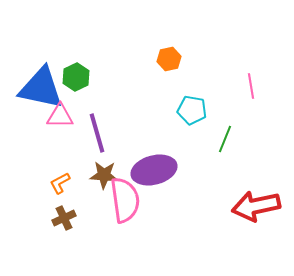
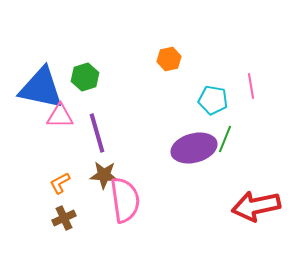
green hexagon: moved 9 px right; rotated 8 degrees clockwise
cyan pentagon: moved 21 px right, 10 px up
purple ellipse: moved 40 px right, 22 px up
